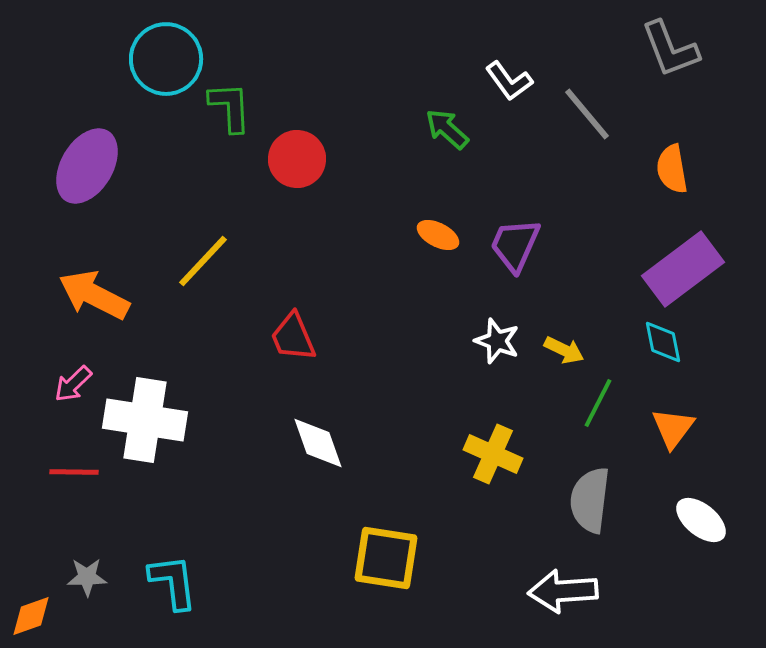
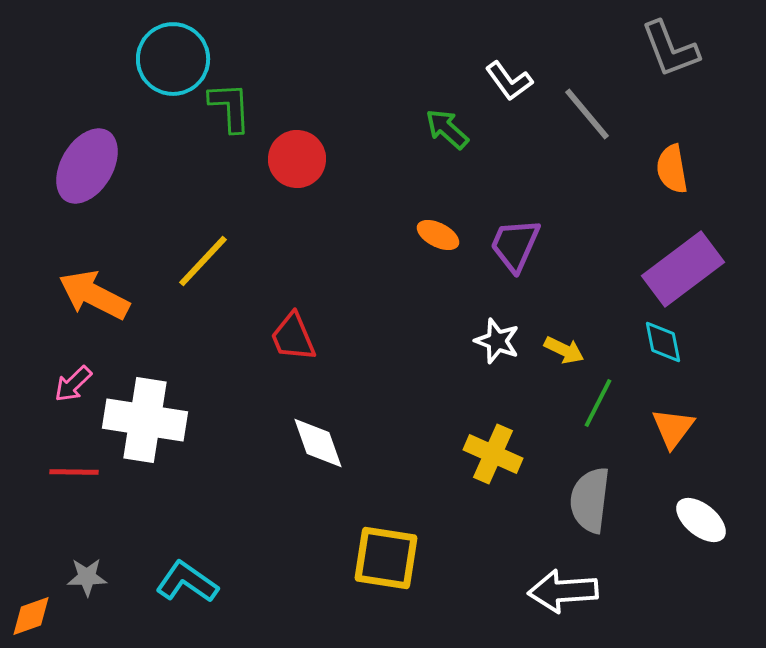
cyan circle: moved 7 px right
cyan L-shape: moved 14 px right; rotated 48 degrees counterclockwise
